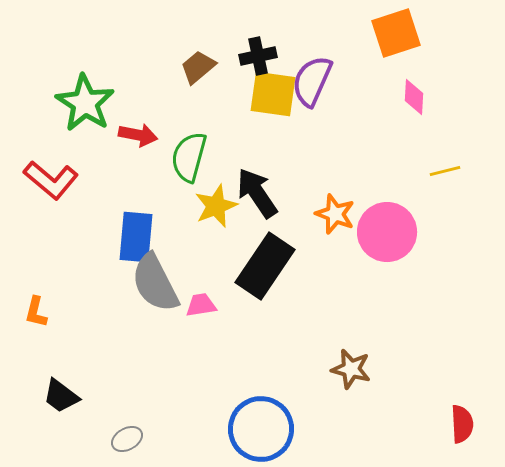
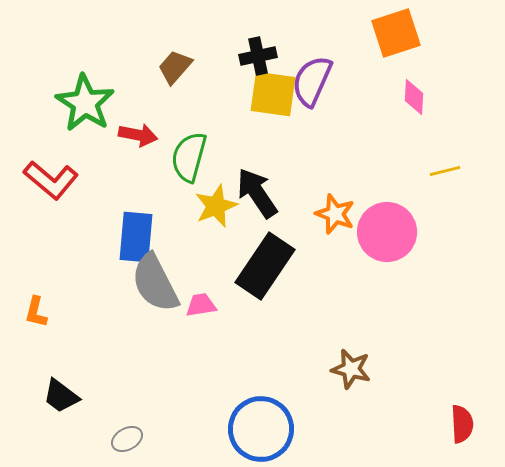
brown trapezoid: moved 23 px left; rotated 9 degrees counterclockwise
